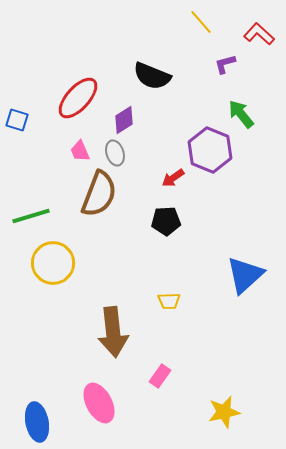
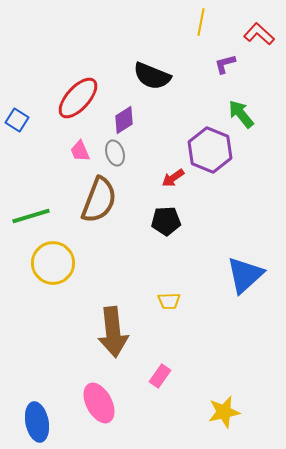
yellow line: rotated 52 degrees clockwise
blue square: rotated 15 degrees clockwise
brown semicircle: moved 6 px down
